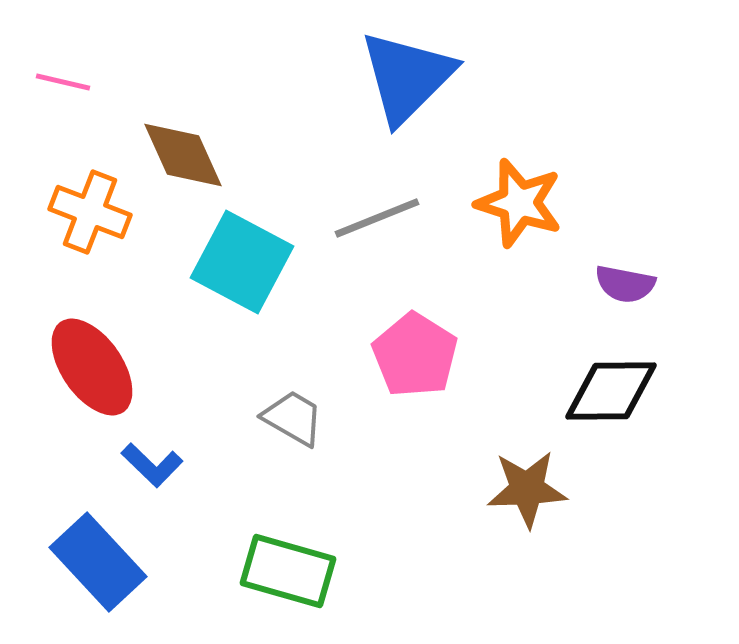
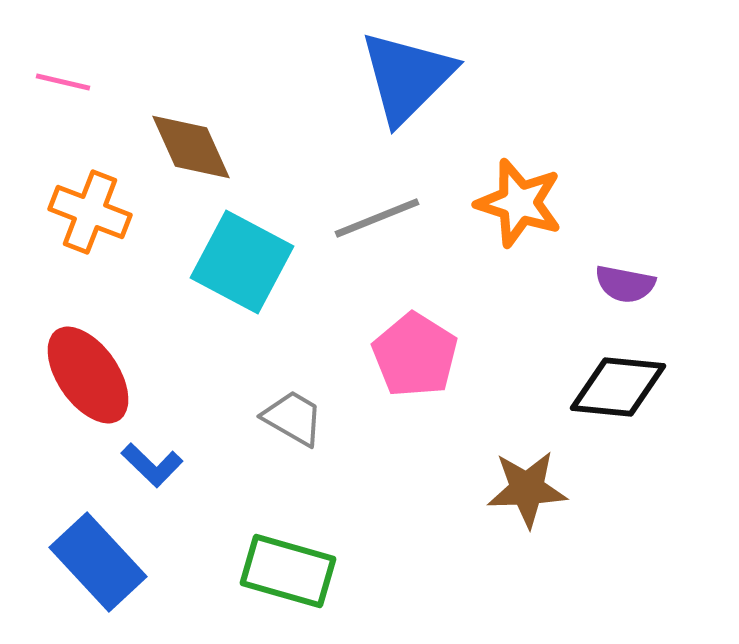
brown diamond: moved 8 px right, 8 px up
red ellipse: moved 4 px left, 8 px down
black diamond: moved 7 px right, 4 px up; rotated 6 degrees clockwise
